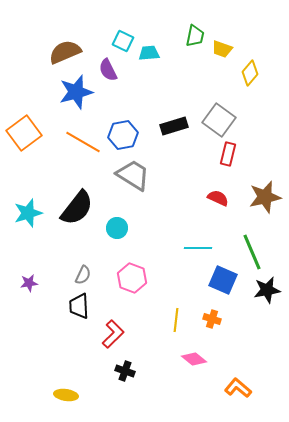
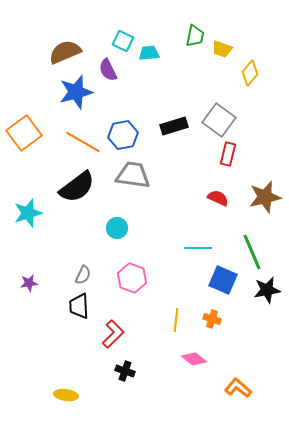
gray trapezoid: rotated 24 degrees counterclockwise
black semicircle: moved 21 px up; rotated 15 degrees clockwise
